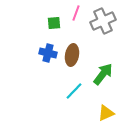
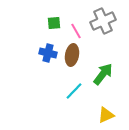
pink line: moved 18 px down; rotated 49 degrees counterclockwise
yellow triangle: moved 2 px down
